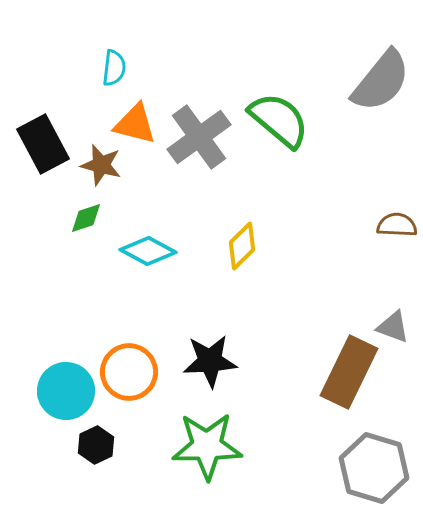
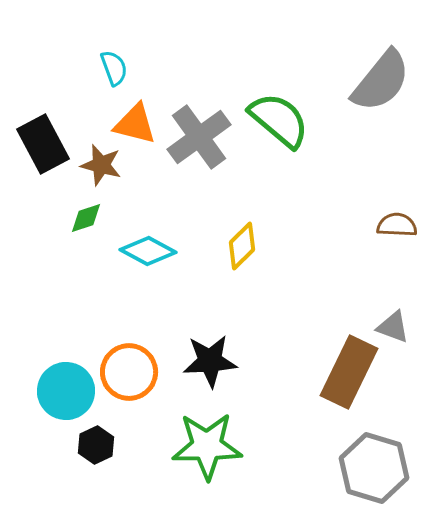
cyan semicircle: rotated 27 degrees counterclockwise
